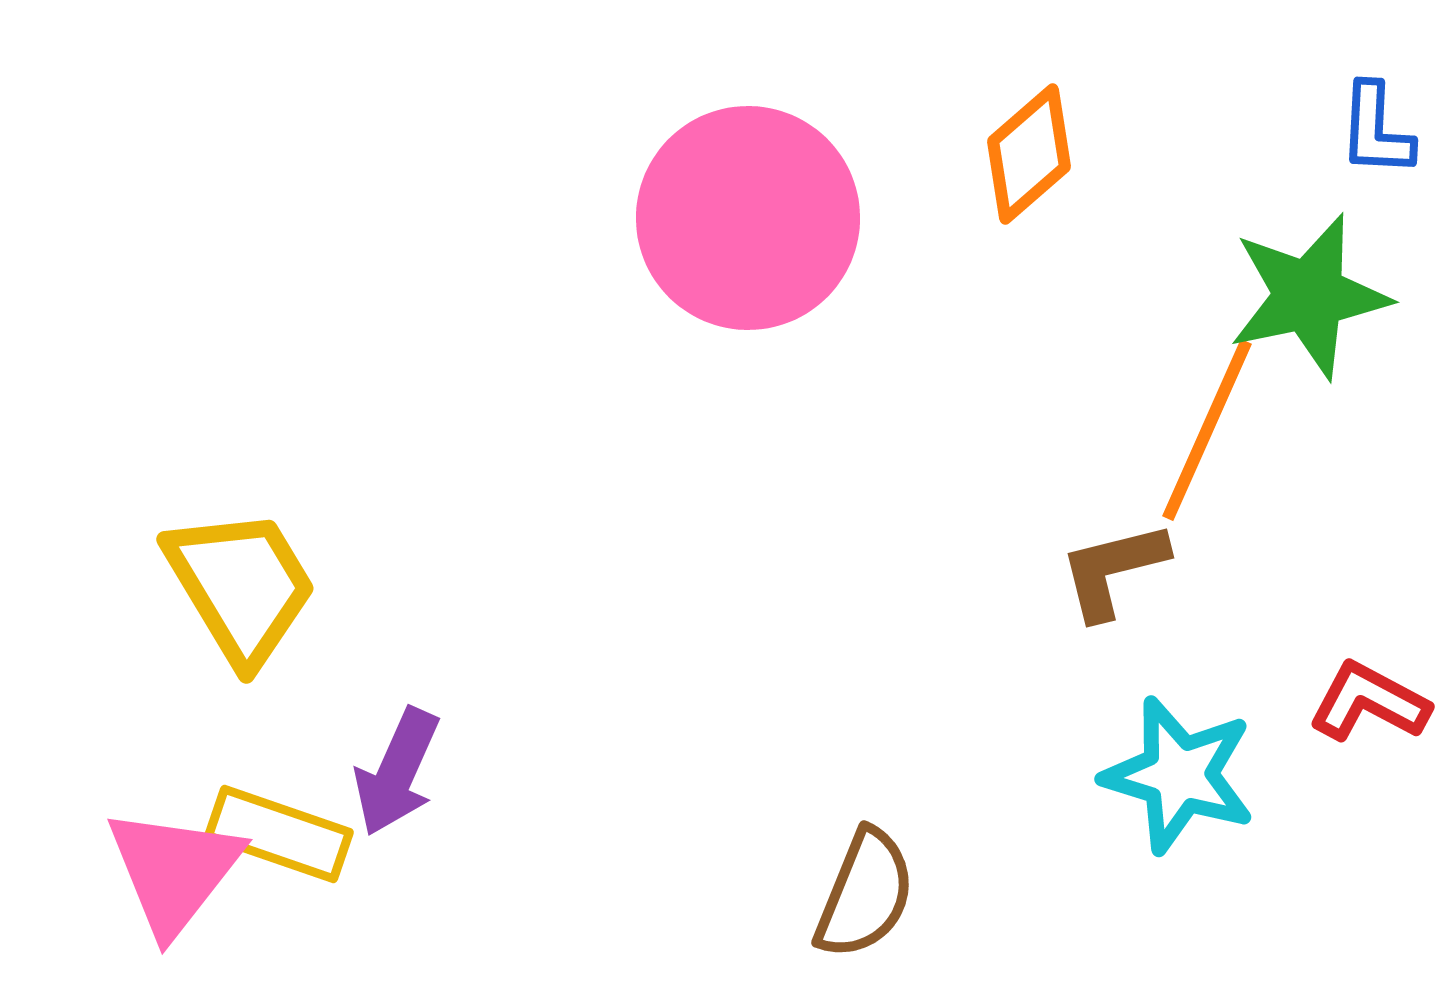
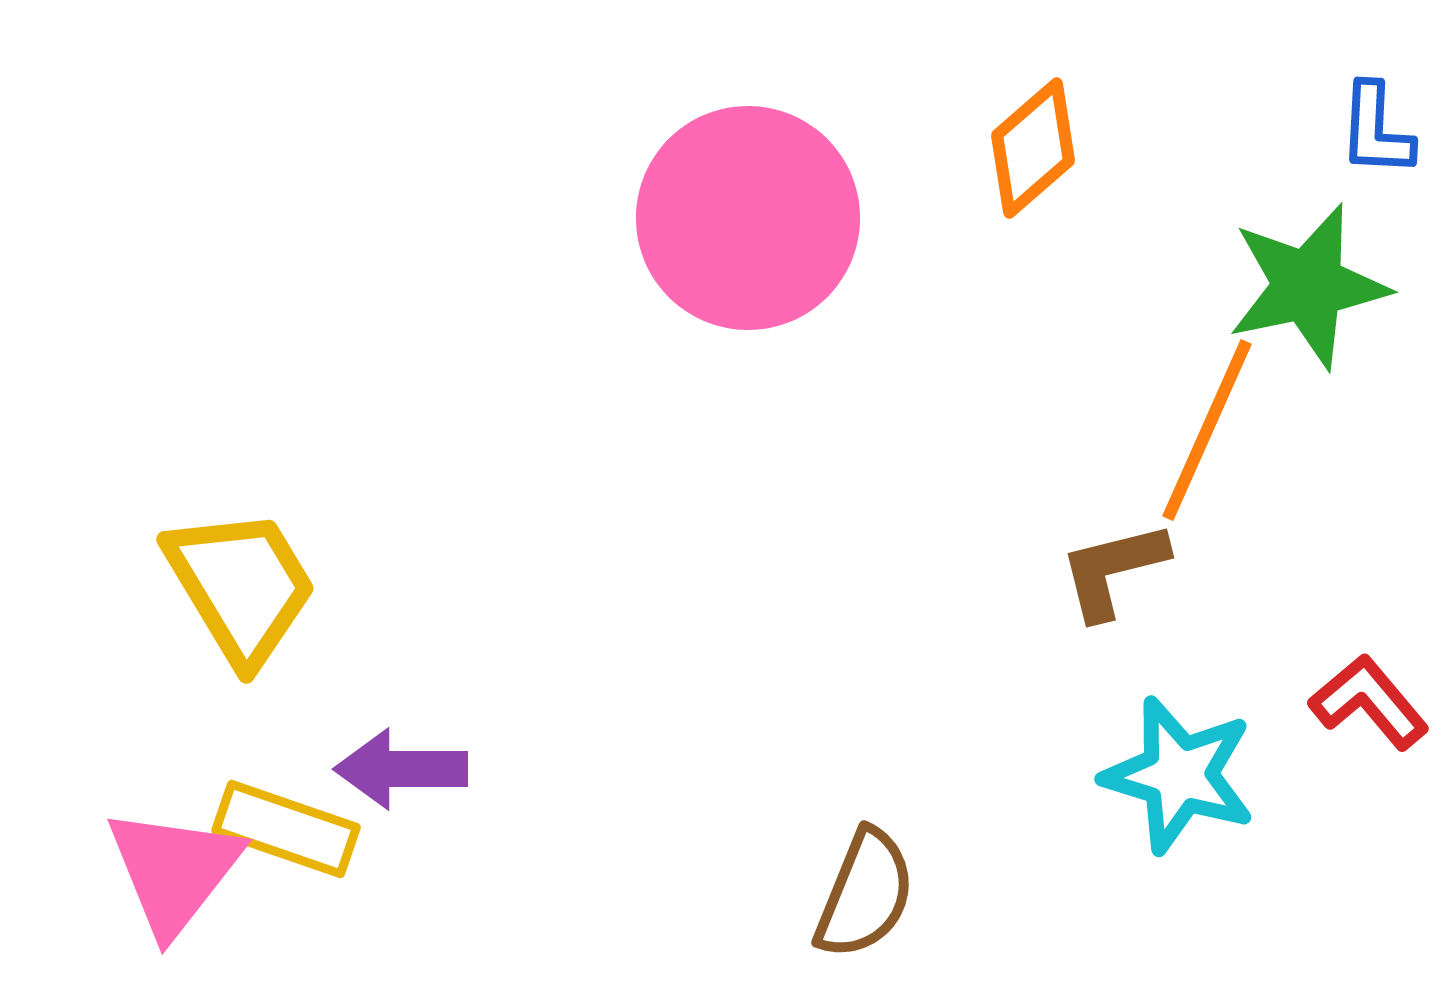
orange diamond: moved 4 px right, 6 px up
green star: moved 1 px left, 10 px up
red L-shape: rotated 22 degrees clockwise
purple arrow: moved 4 px right, 3 px up; rotated 66 degrees clockwise
yellow rectangle: moved 7 px right, 5 px up
